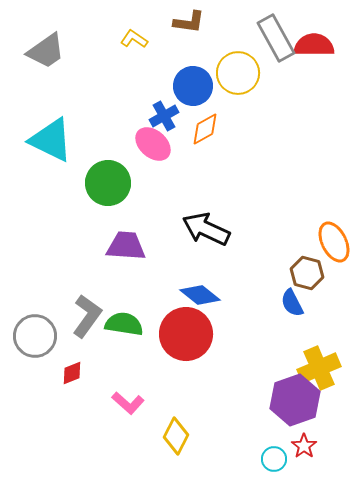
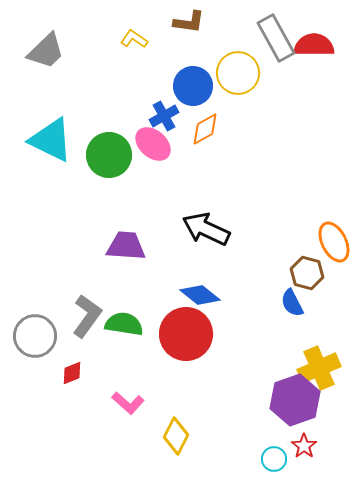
gray trapezoid: rotated 9 degrees counterclockwise
green circle: moved 1 px right, 28 px up
